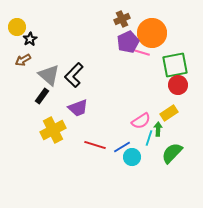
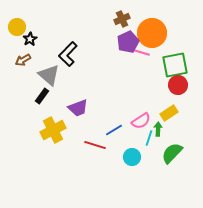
black L-shape: moved 6 px left, 21 px up
blue line: moved 8 px left, 17 px up
